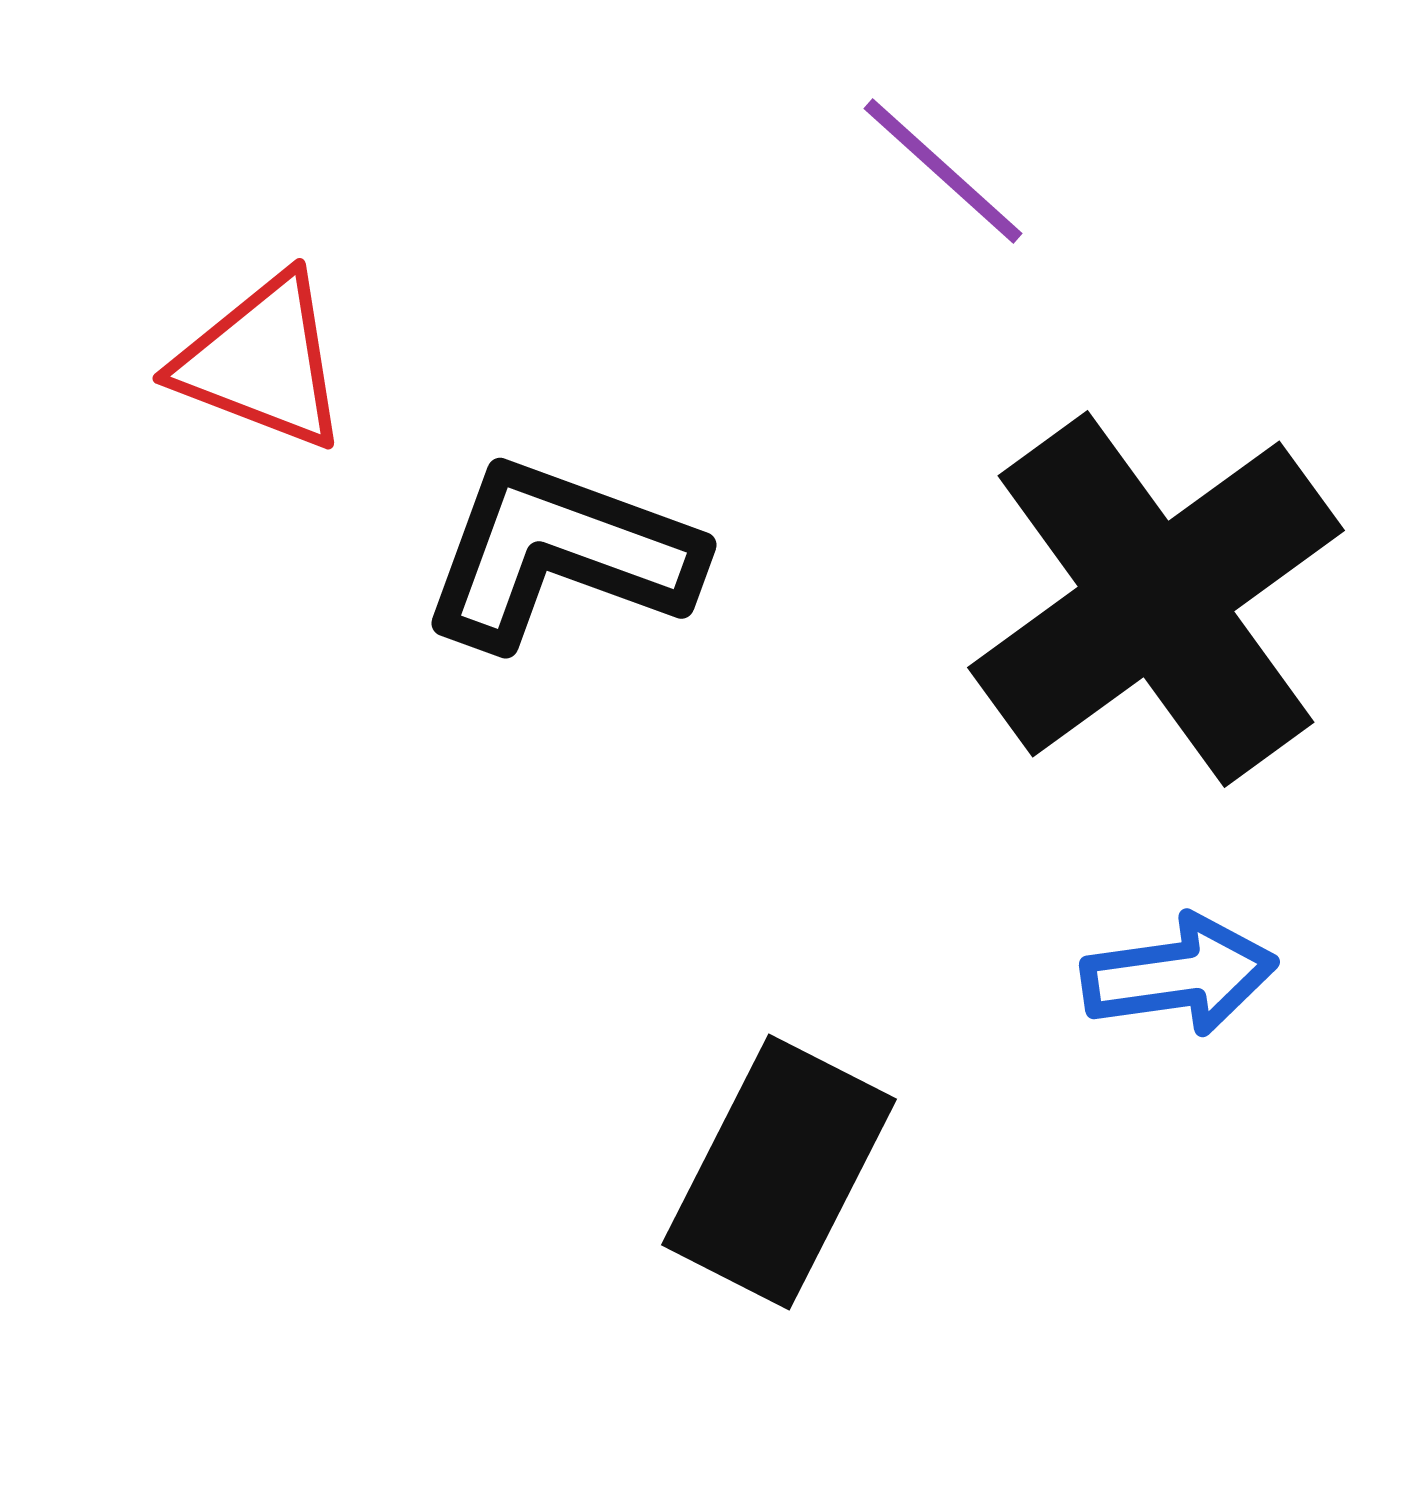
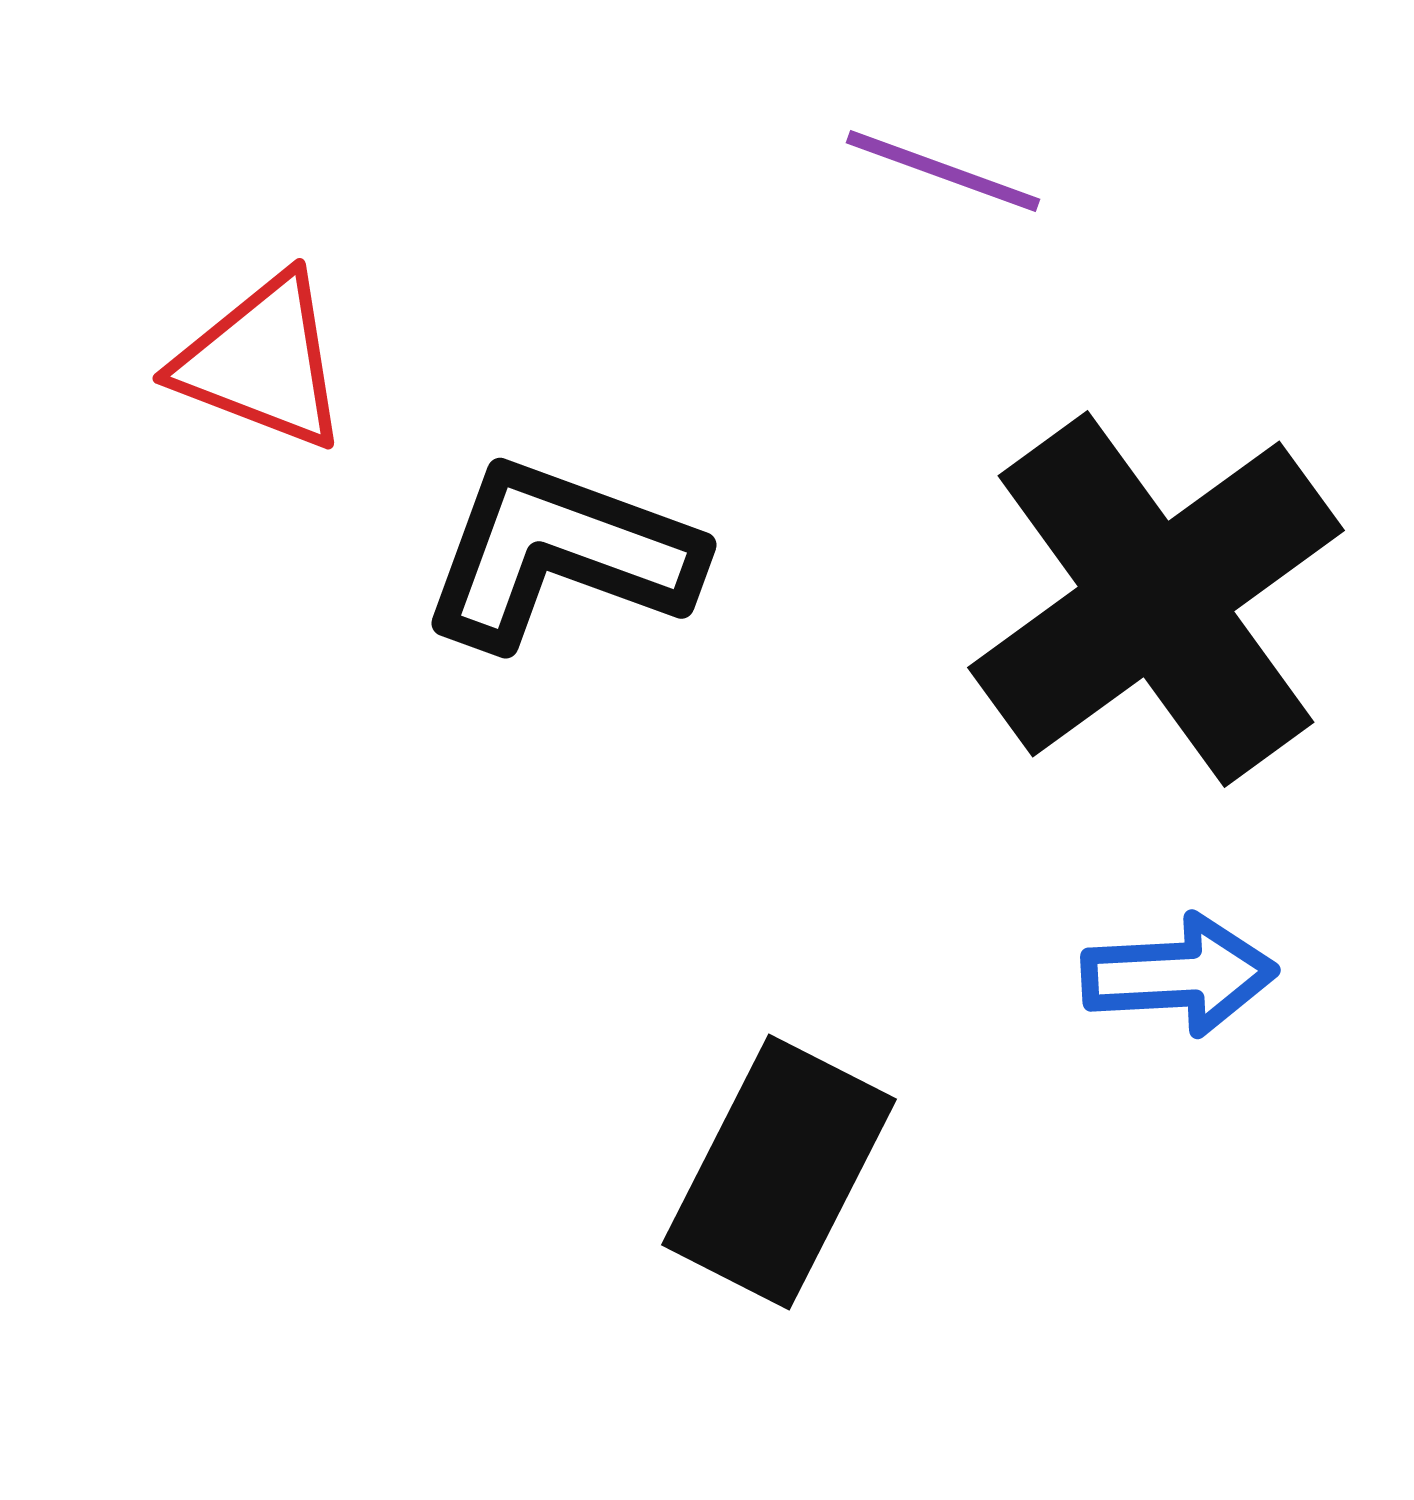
purple line: rotated 22 degrees counterclockwise
blue arrow: rotated 5 degrees clockwise
